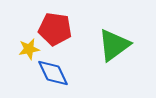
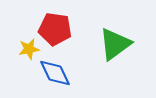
green triangle: moved 1 px right, 1 px up
blue diamond: moved 2 px right
